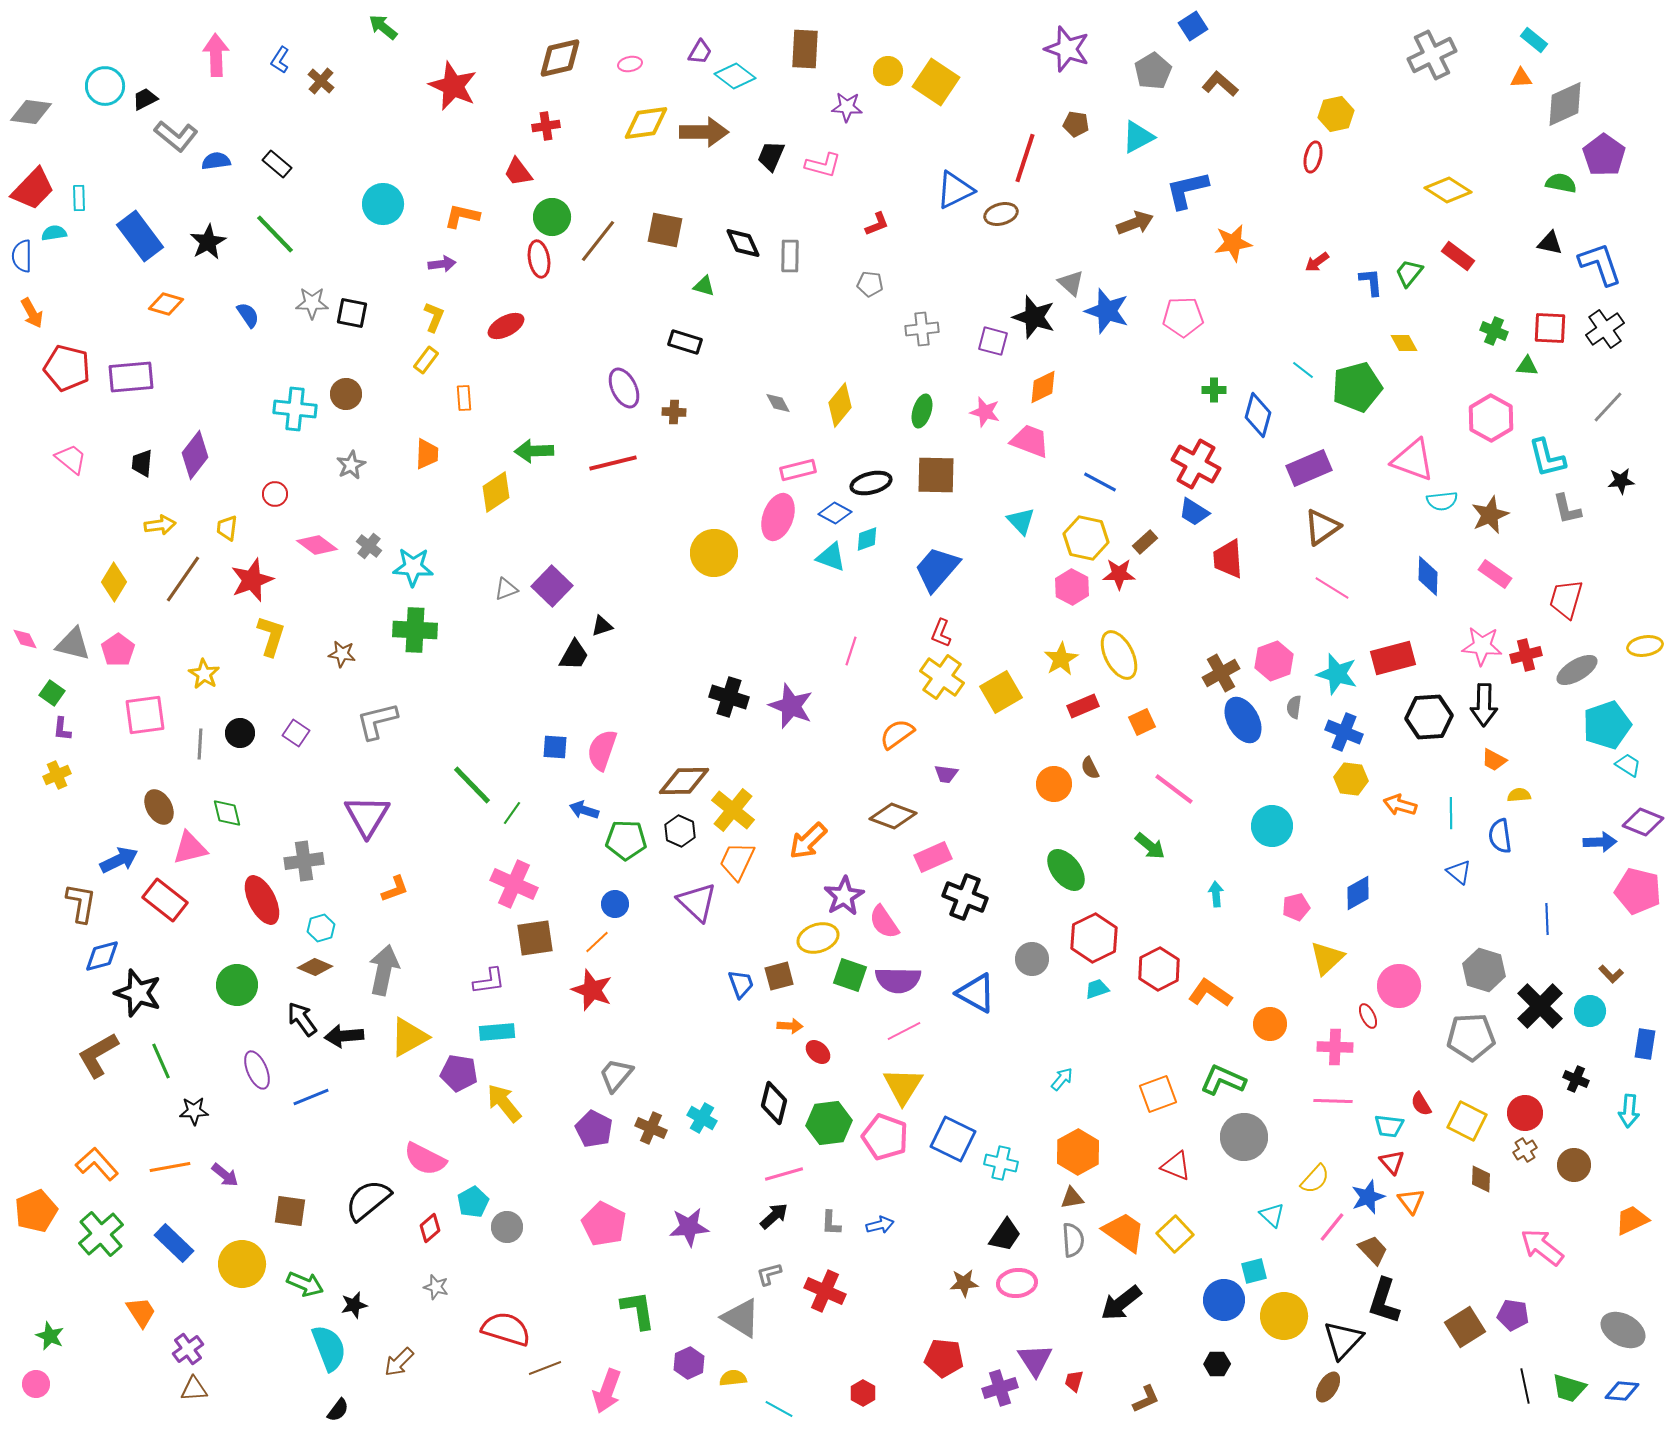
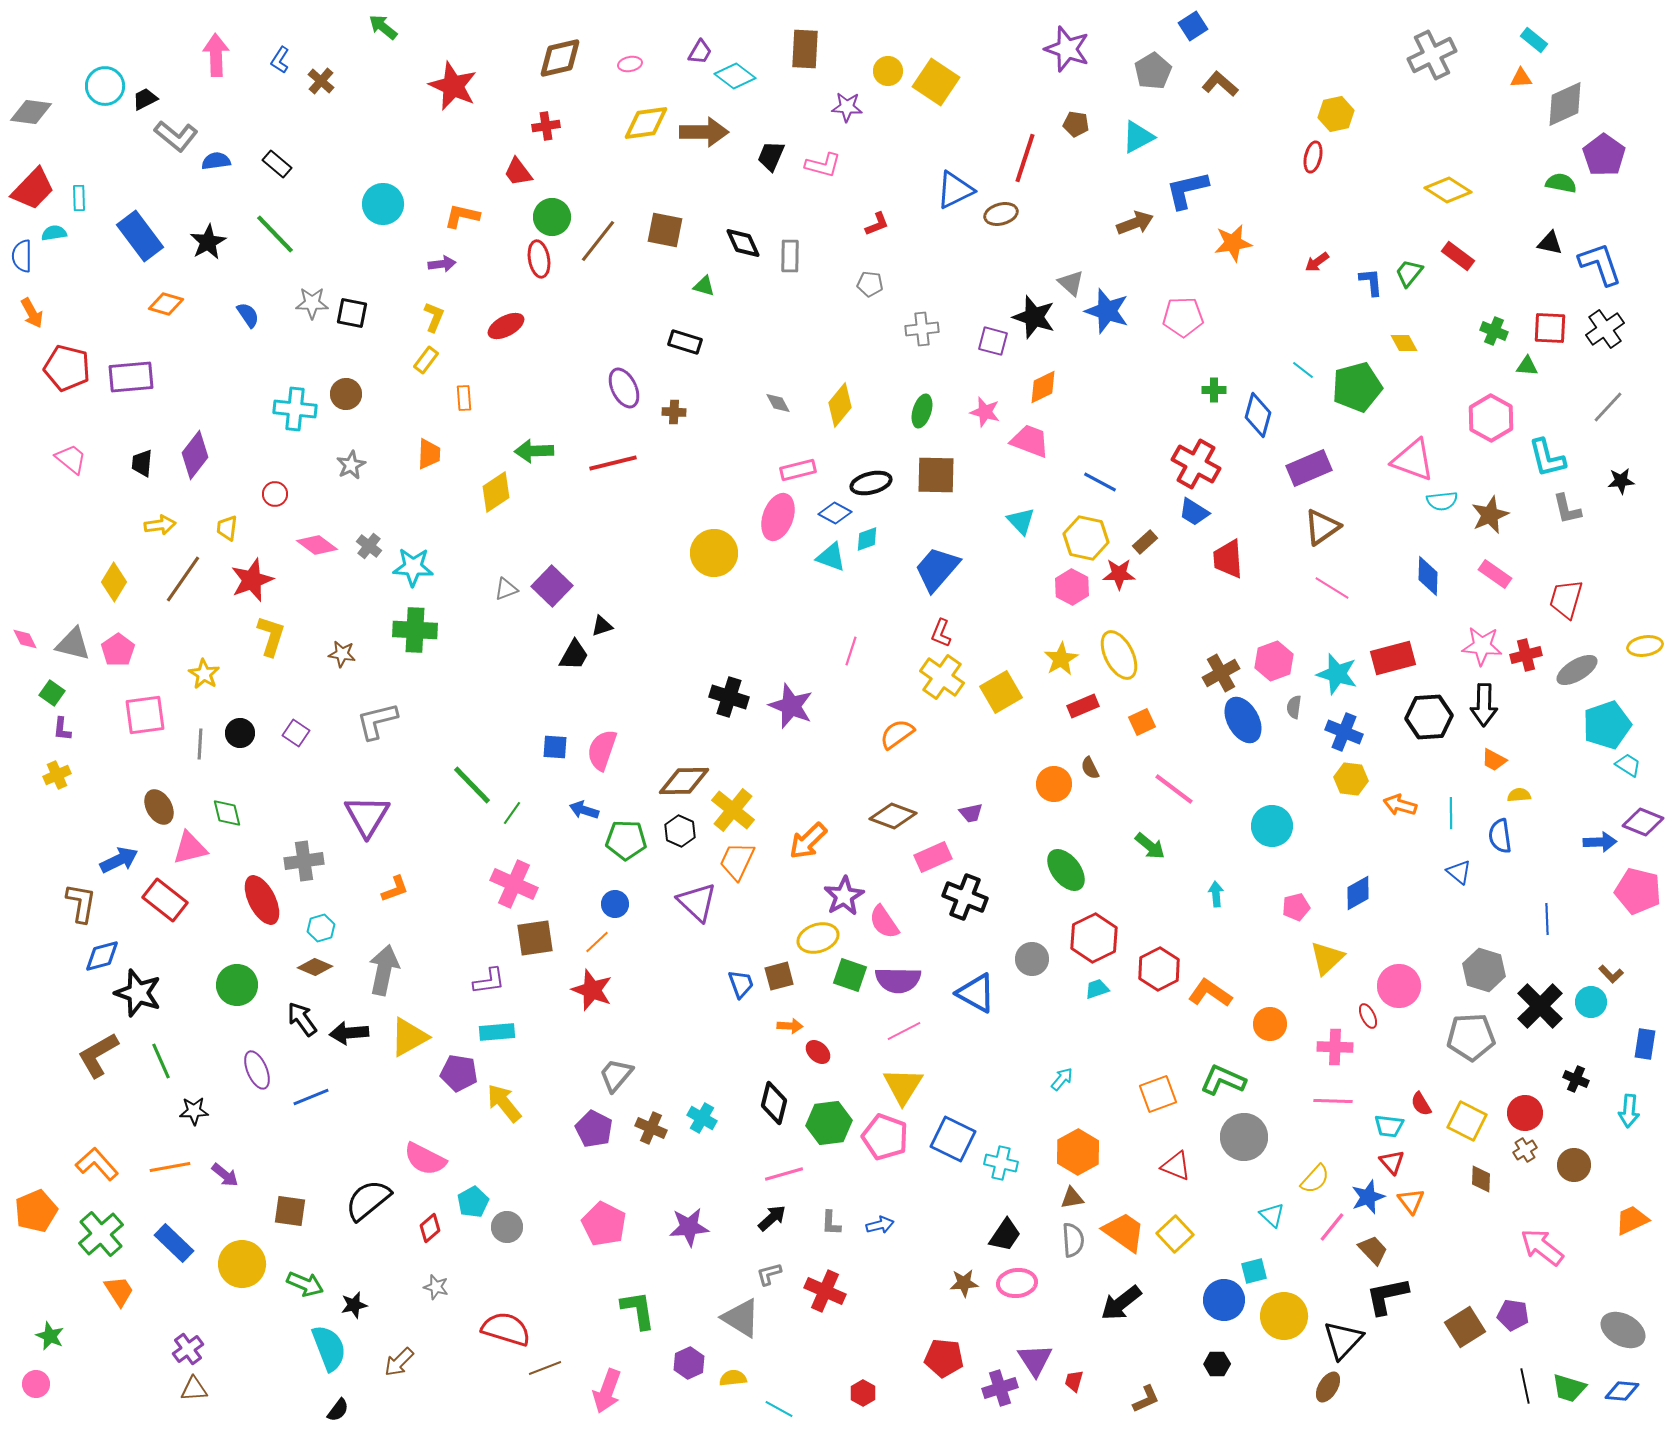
orange trapezoid at (427, 454): moved 2 px right
purple trapezoid at (946, 774): moved 25 px right, 39 px down; rotated 20 degrees counterclockwise
cyan circle at (1590, 1011): moved 1 px right, 9 px up
black arrow at (344, 1036): moved 5 px right, 3 px up
black arrow at (774, 1216): moved 2 px left, 2 px down
black L-shape at (1384, 1301): moved 3 px right, 5 px up; rotated 60 degrees clockwise
orange trapezoid at (141, 1312): moved 22 px left, 21 px up
